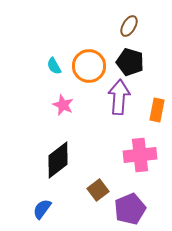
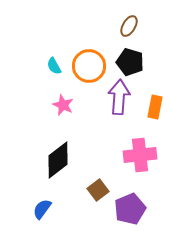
orange rectangle: moved 2 px left, 3 px up
